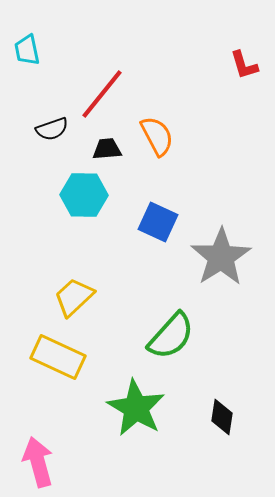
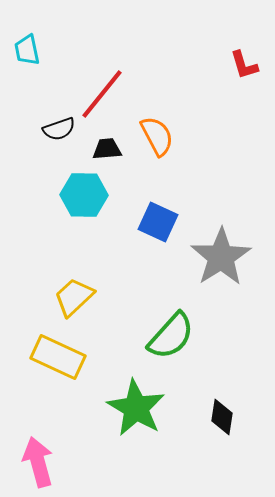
black semicircle: moved 7 px right
